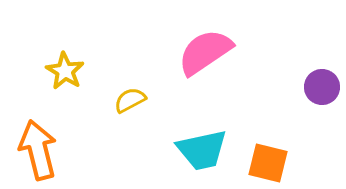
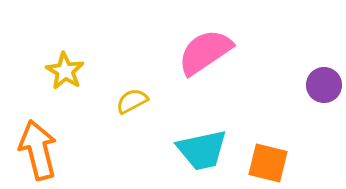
purple circle: moved 2 px right, 2 px up
yellow semicircle: moved 2 px right, 1 px down
